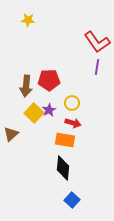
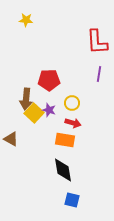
yellow star: moved 2 px left
red L-shape: rotated 32 degrees clockwise
purple line: moved 2 px right, 7 px down
brown arrow: moved 13 px down
purple star: rotated 24 degrees counterclockwise
brown triangle: moved 5 px down; rotated 49 degrees counterclockwise
black diamond: moved 2 px down; rotated 15 degrees counterclockwise
blue square: rotated 28 degrees counterclockwise
